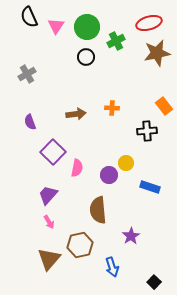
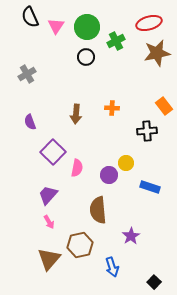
black semicircle: moved 1 px right
brown arrow: rotated 102 degrees clockwise
